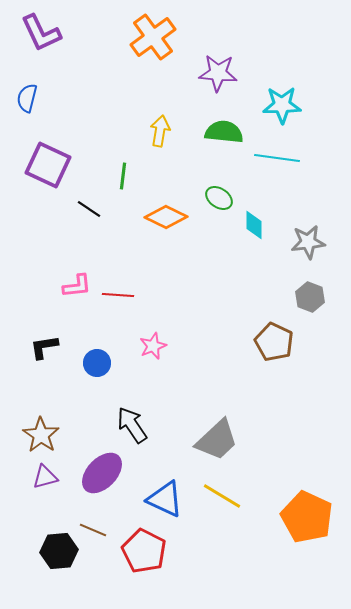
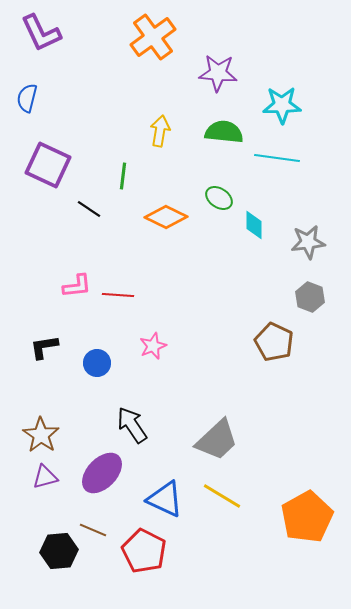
orange pentagon: rotated 18 degrees clockwise
